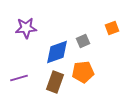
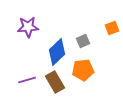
purple star: moved 2 px right, 1 px up
blue diamond: rotated 24 degrees counterclockwise
orange pentagon: moved 2 px up
purple line: moved 8 px right, 2 px down
brown rectangle: rotated 50 degrees counterclockwise
